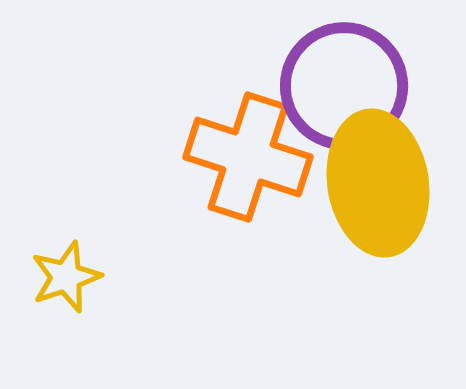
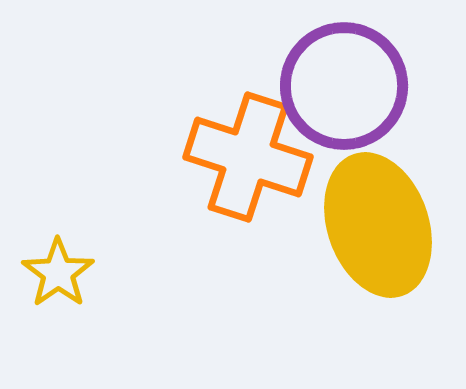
yellow ellipse: moved 42 px down; rotated 10 degrees counterclockwise
yellow star: moved 8 px left, 4 px up; rotated 16 degrees counterclockwise
